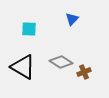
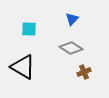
gray diamond: moved 10 px right, 14 px up
